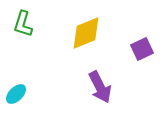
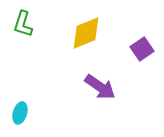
purple square: rotated 10 degrees counterclockwise
purple arrow: rotated 28 degrees counterclockwise
cyan ellipse: moved 4 px right, 19 px down; rotated 30 degrees counterclockwise
